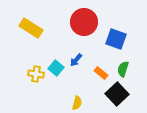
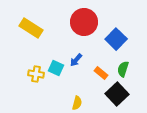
blue square: rotated 25 degrees clockwise
cyan square: rotated 14 degrees counterclockwise
